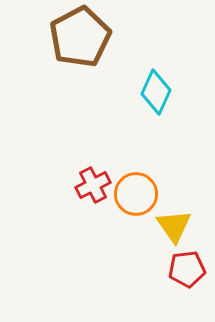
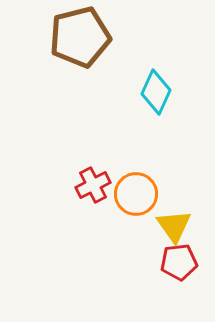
brown pentagon: rotated 14 degrees clockwise
red pentagon: moved 8 px left, 7 px up
